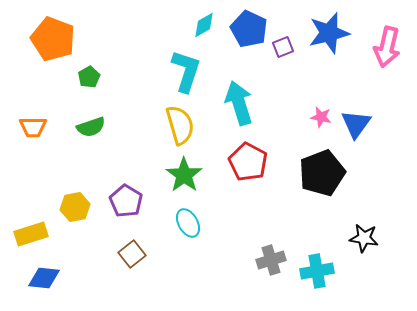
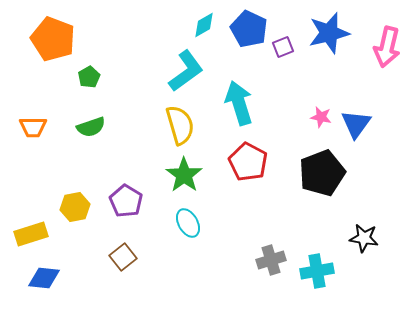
cyan L-shape: rotated 36 degrees clockwise
brown square: moved 9 px left, 3 px down
